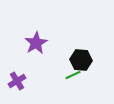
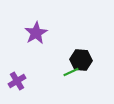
purple star: moved 10 px up
green line: moved 2 px left, 3 px up
